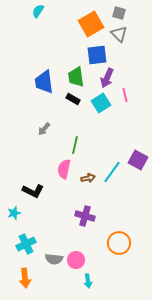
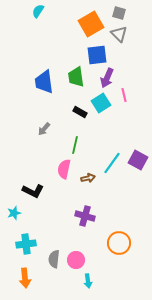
pink line: moved 1 px left
black rectangle: moved 7 px right, 13 px down
cyan line: moved 9 px up
cyan cross: rotated 18 degrees clockwise
gray semicircle: rotated 90 degrees clockwise
